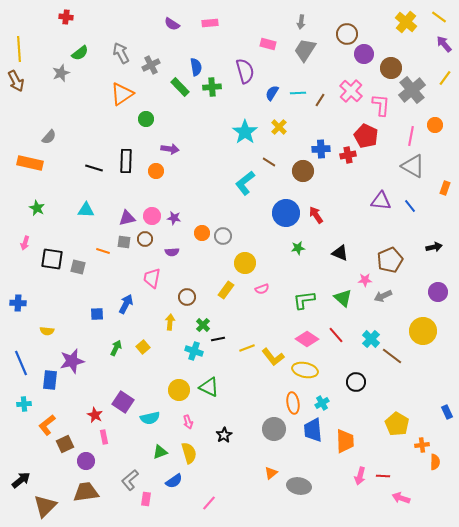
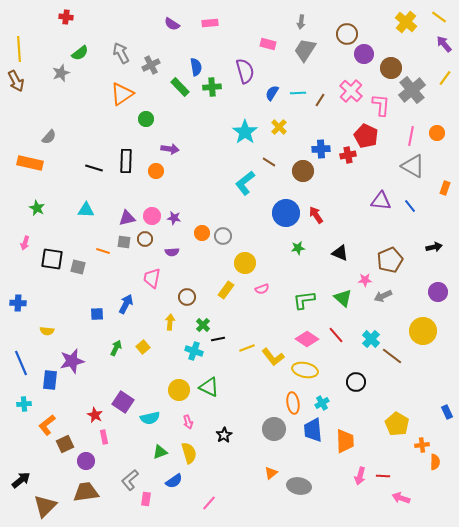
orange circle at (435, 125): moved 2 px right, 8 px down
